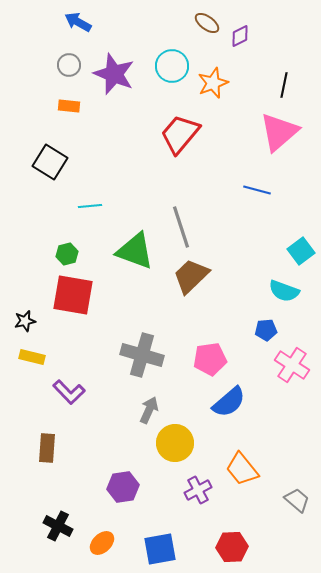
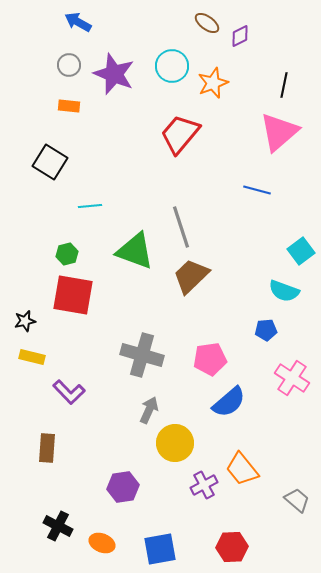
pink cross: moved 13 px down
purple cross: moved 6 px right, 5 px up
orange ellipse: rotated 65 degrees clockwise
